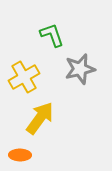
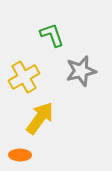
gray star: moved 1 px right, 2 px down
